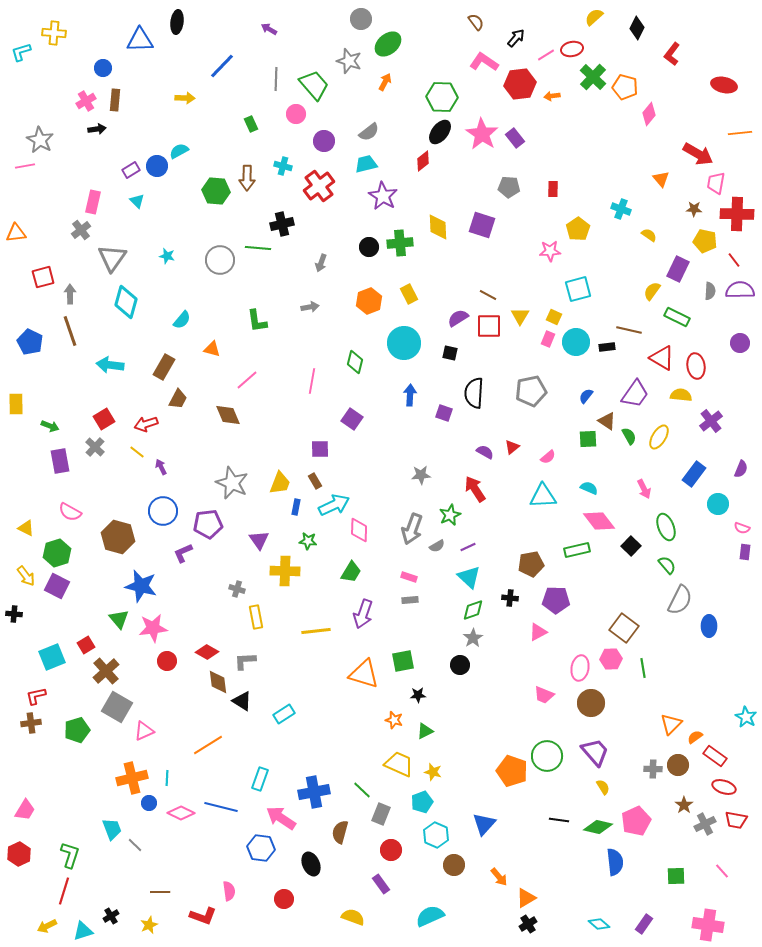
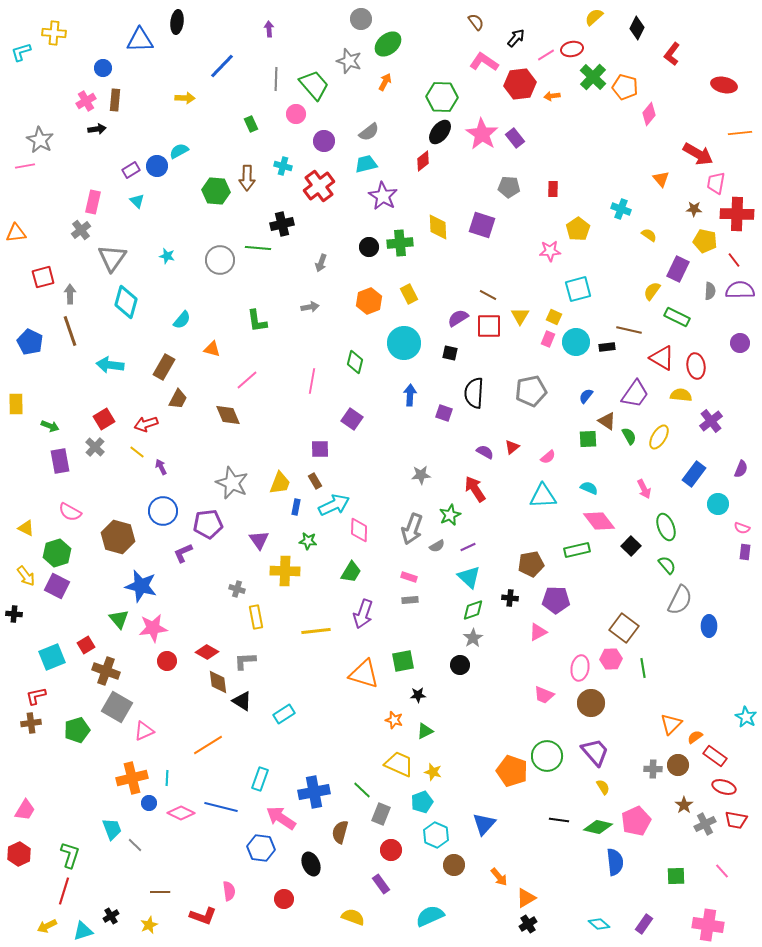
purple arrow at (269, 29): rotated 56 degrees clockwise
brown cross at (106, 671): rotated 28 degrees counterclockwise
